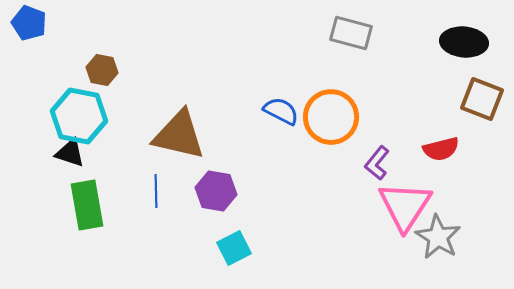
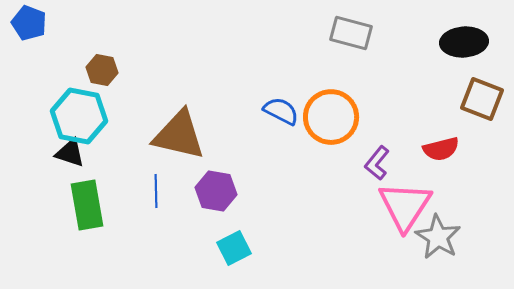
black ellipse: rotated 9 degrees counterclockwise
